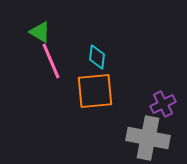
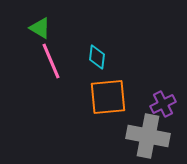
green triangle: moved 4 px up
orange square: moved 13 px right, 6 px down
gray cross: moved 2 px up
